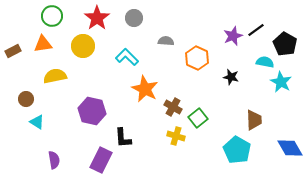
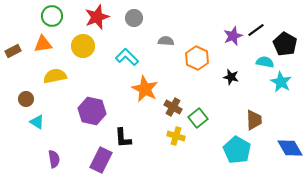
red star: moved 1 px up; rotated 15 degrees clockwise
purple semicircle: moved 1 px up
